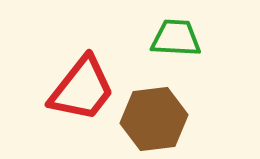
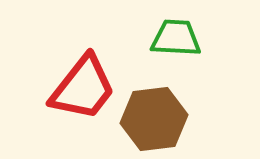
red trapezoid: moved 1 px right, 1 px up
